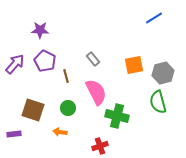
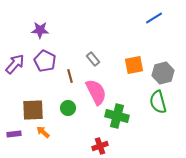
brown line: moved 4 px right
brown square: rotated 20 degrees counterclockwise
orange arrow: moved 17 px left; rotated 32 degrees clockwise
